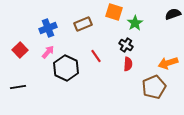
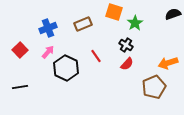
red semicircle: moved 1 px left; rotated 40 degrees clockwise
black line: moved 2 px right
